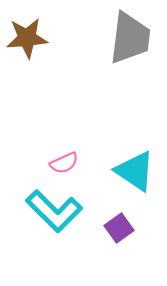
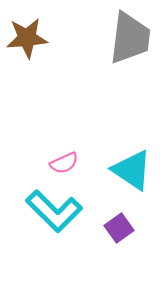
cyan triangle: moved 3 px left, 1 px up
